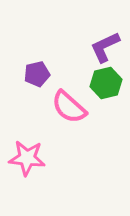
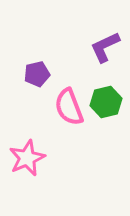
green hexagon: moved 19 px down
pink semicircle: rotated 27 degrees clockwise
pink star: rotated 30 degrees counterclockwise
